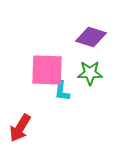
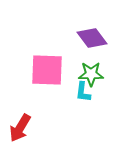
purple diamond: moved 1 px right, 1 px down; rotated 36 degrees clockwise
green star: moved 1 px right, 1 px down
cyan L-shape: moved 21 px right, 1 px down
